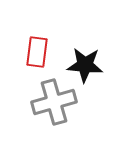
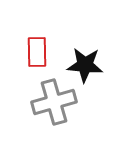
red rectangle: rotated 8 degrees counterclockwise
